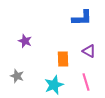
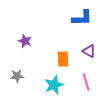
gray star: rotated 24 degrees counterclockwise
